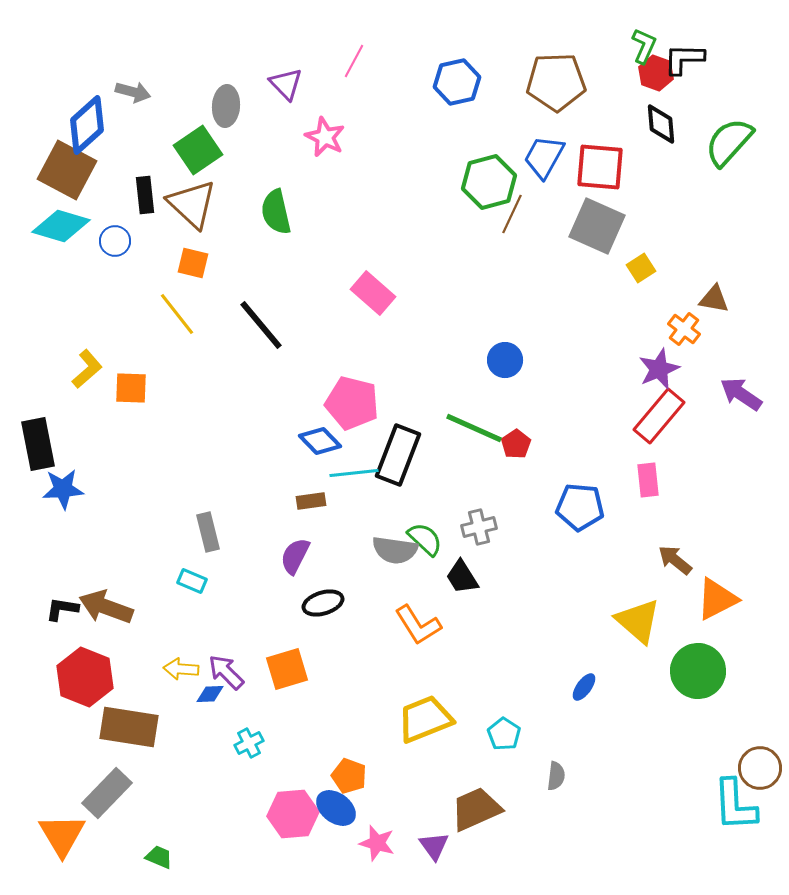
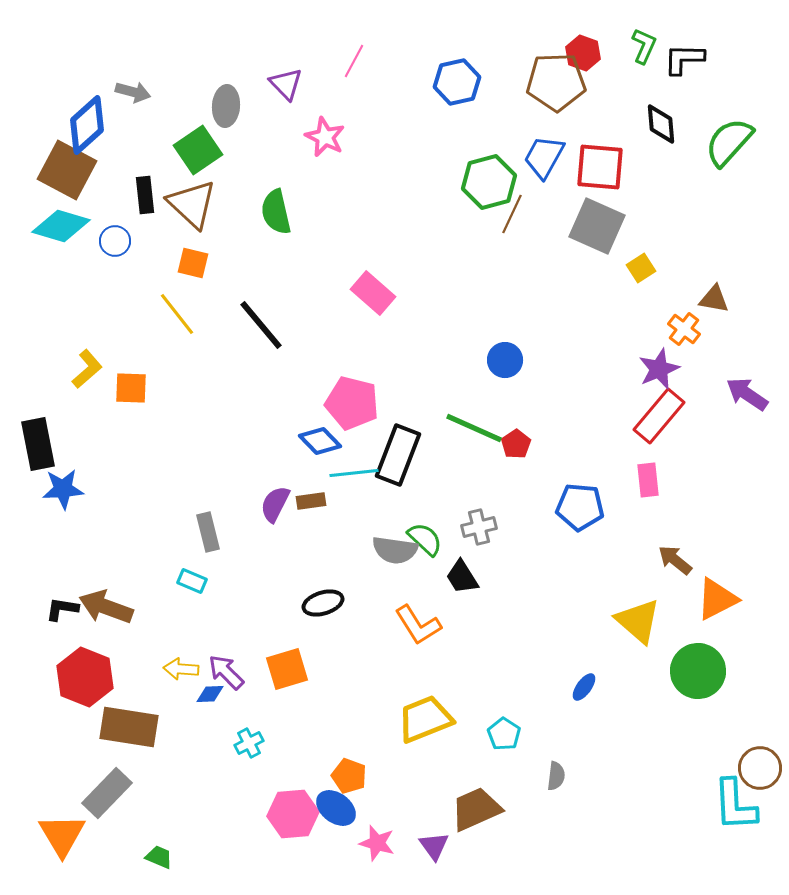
red hexagon at (656, 73): moved 73 px left, 20 px up
purple arrow at (741, 394): moved 6 px right
purple semicircle at (295, 556): moved 20 px left, 52 px up
